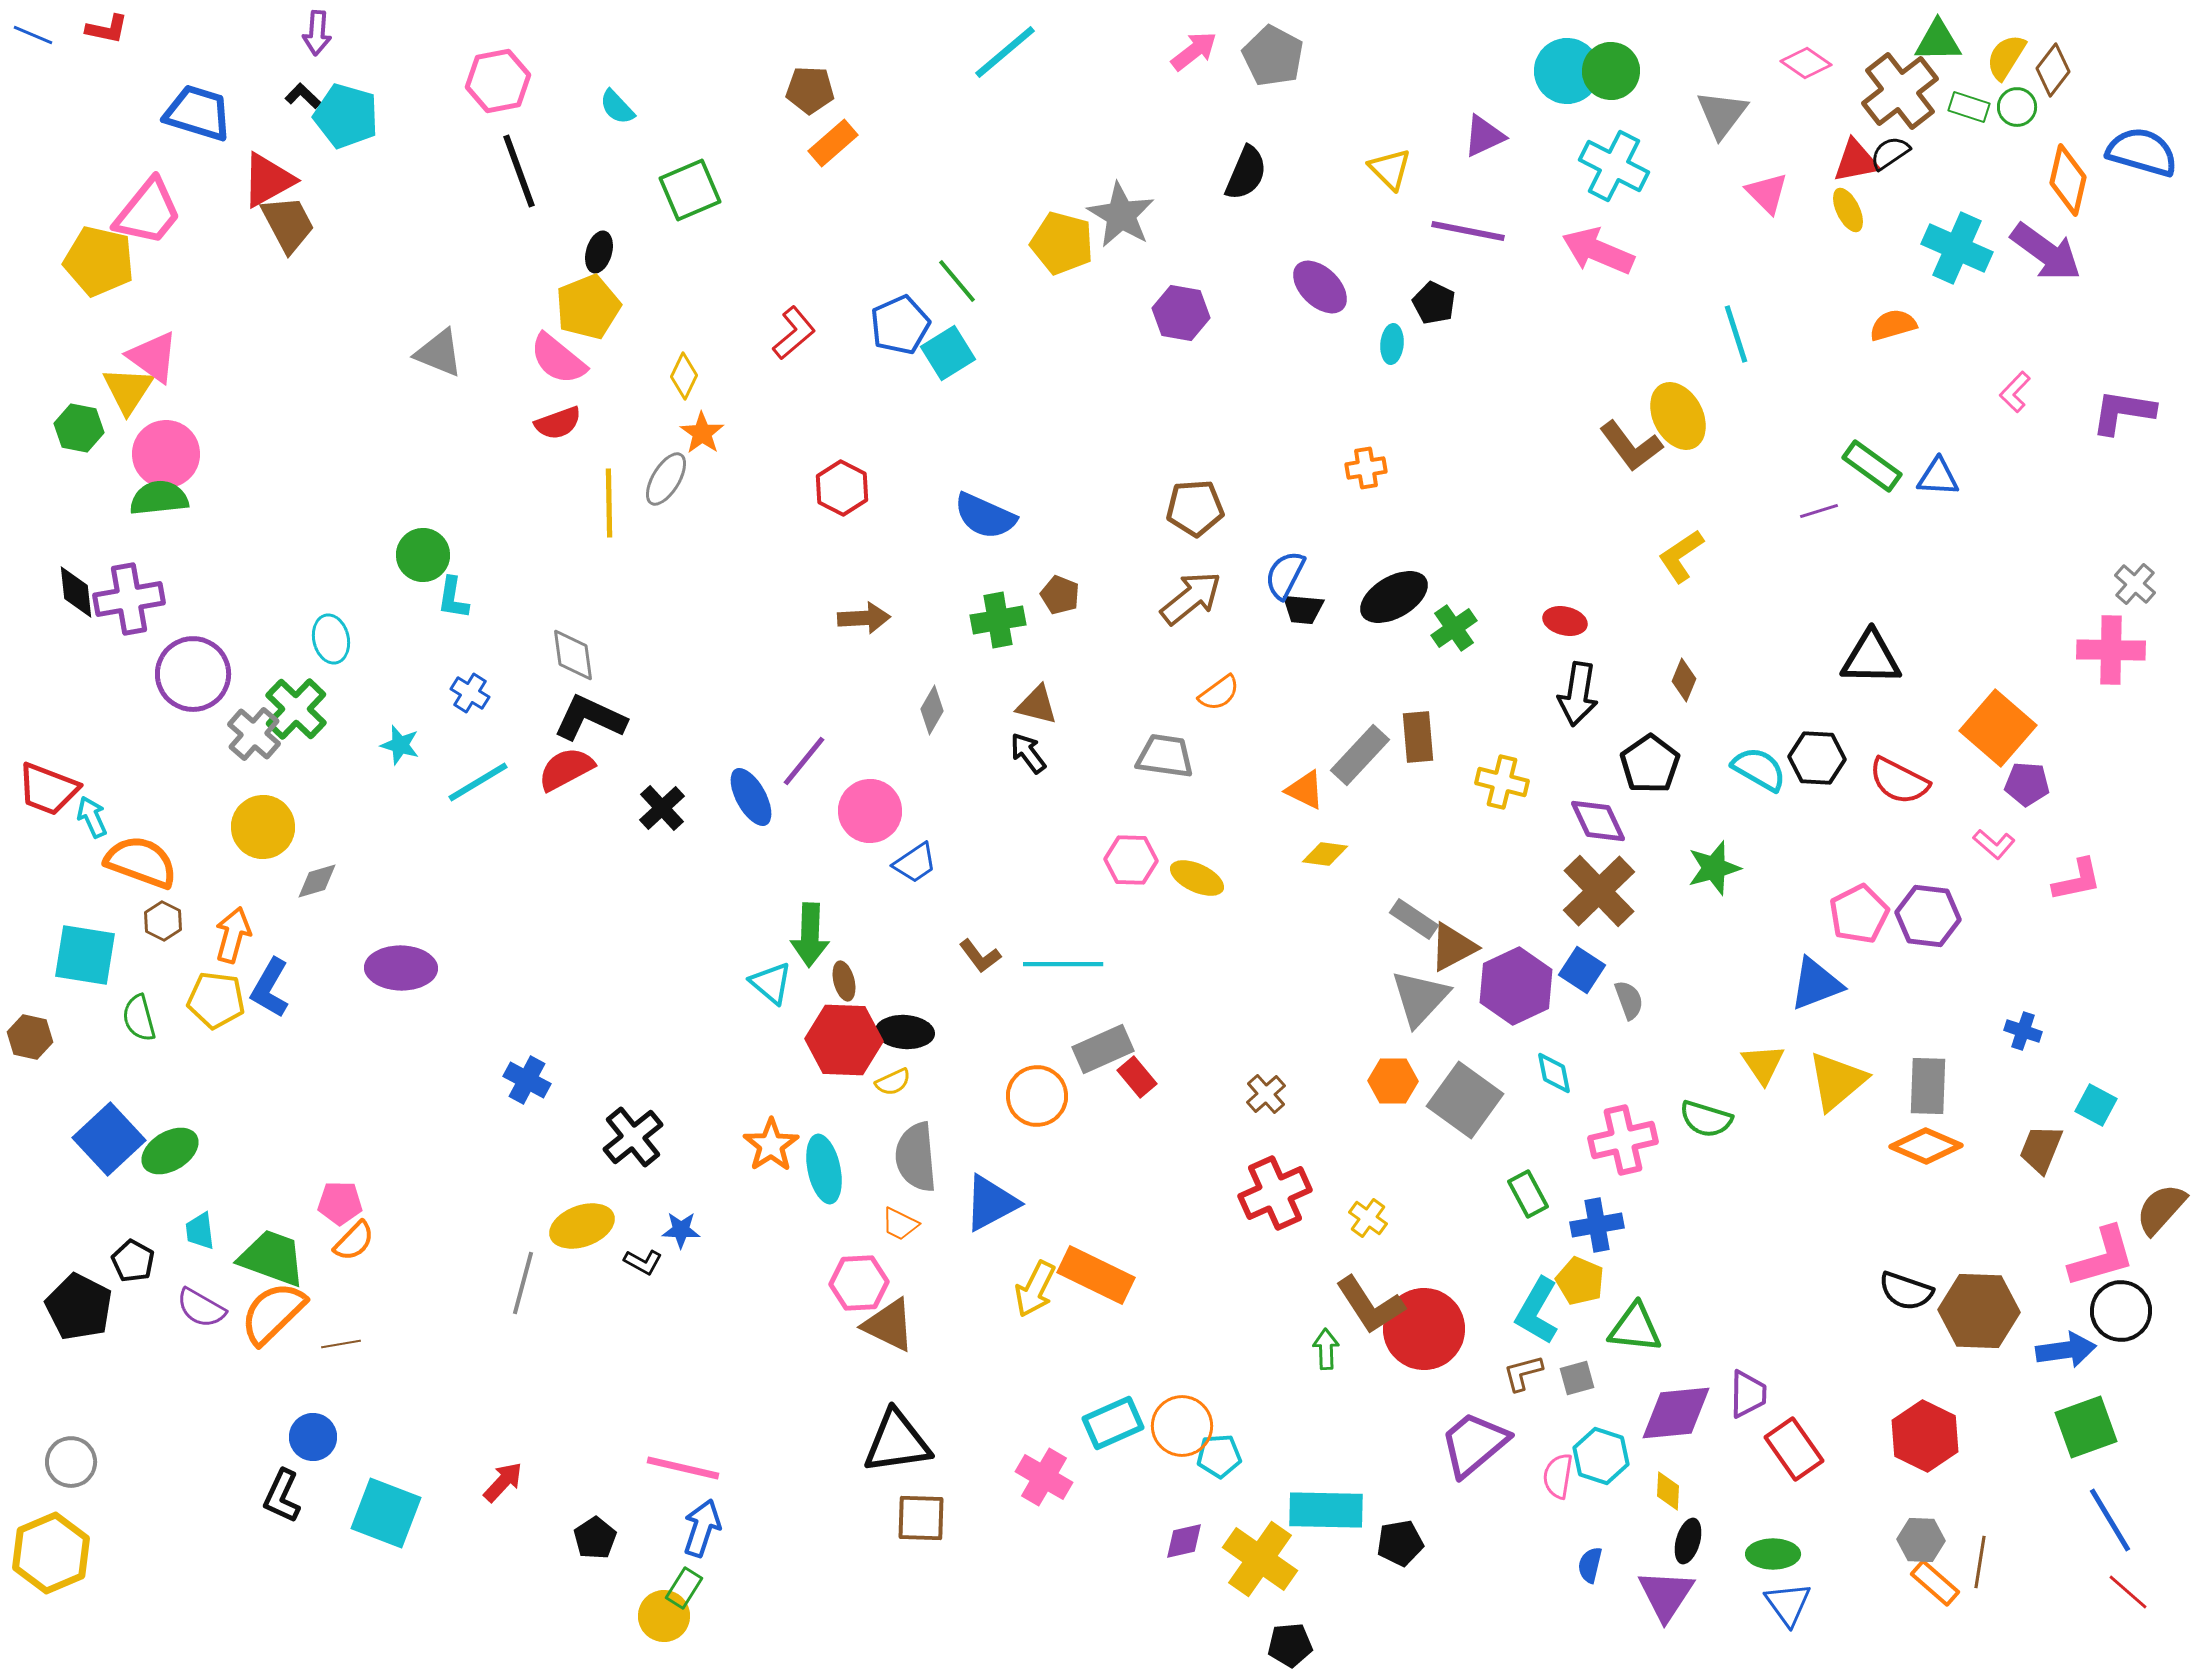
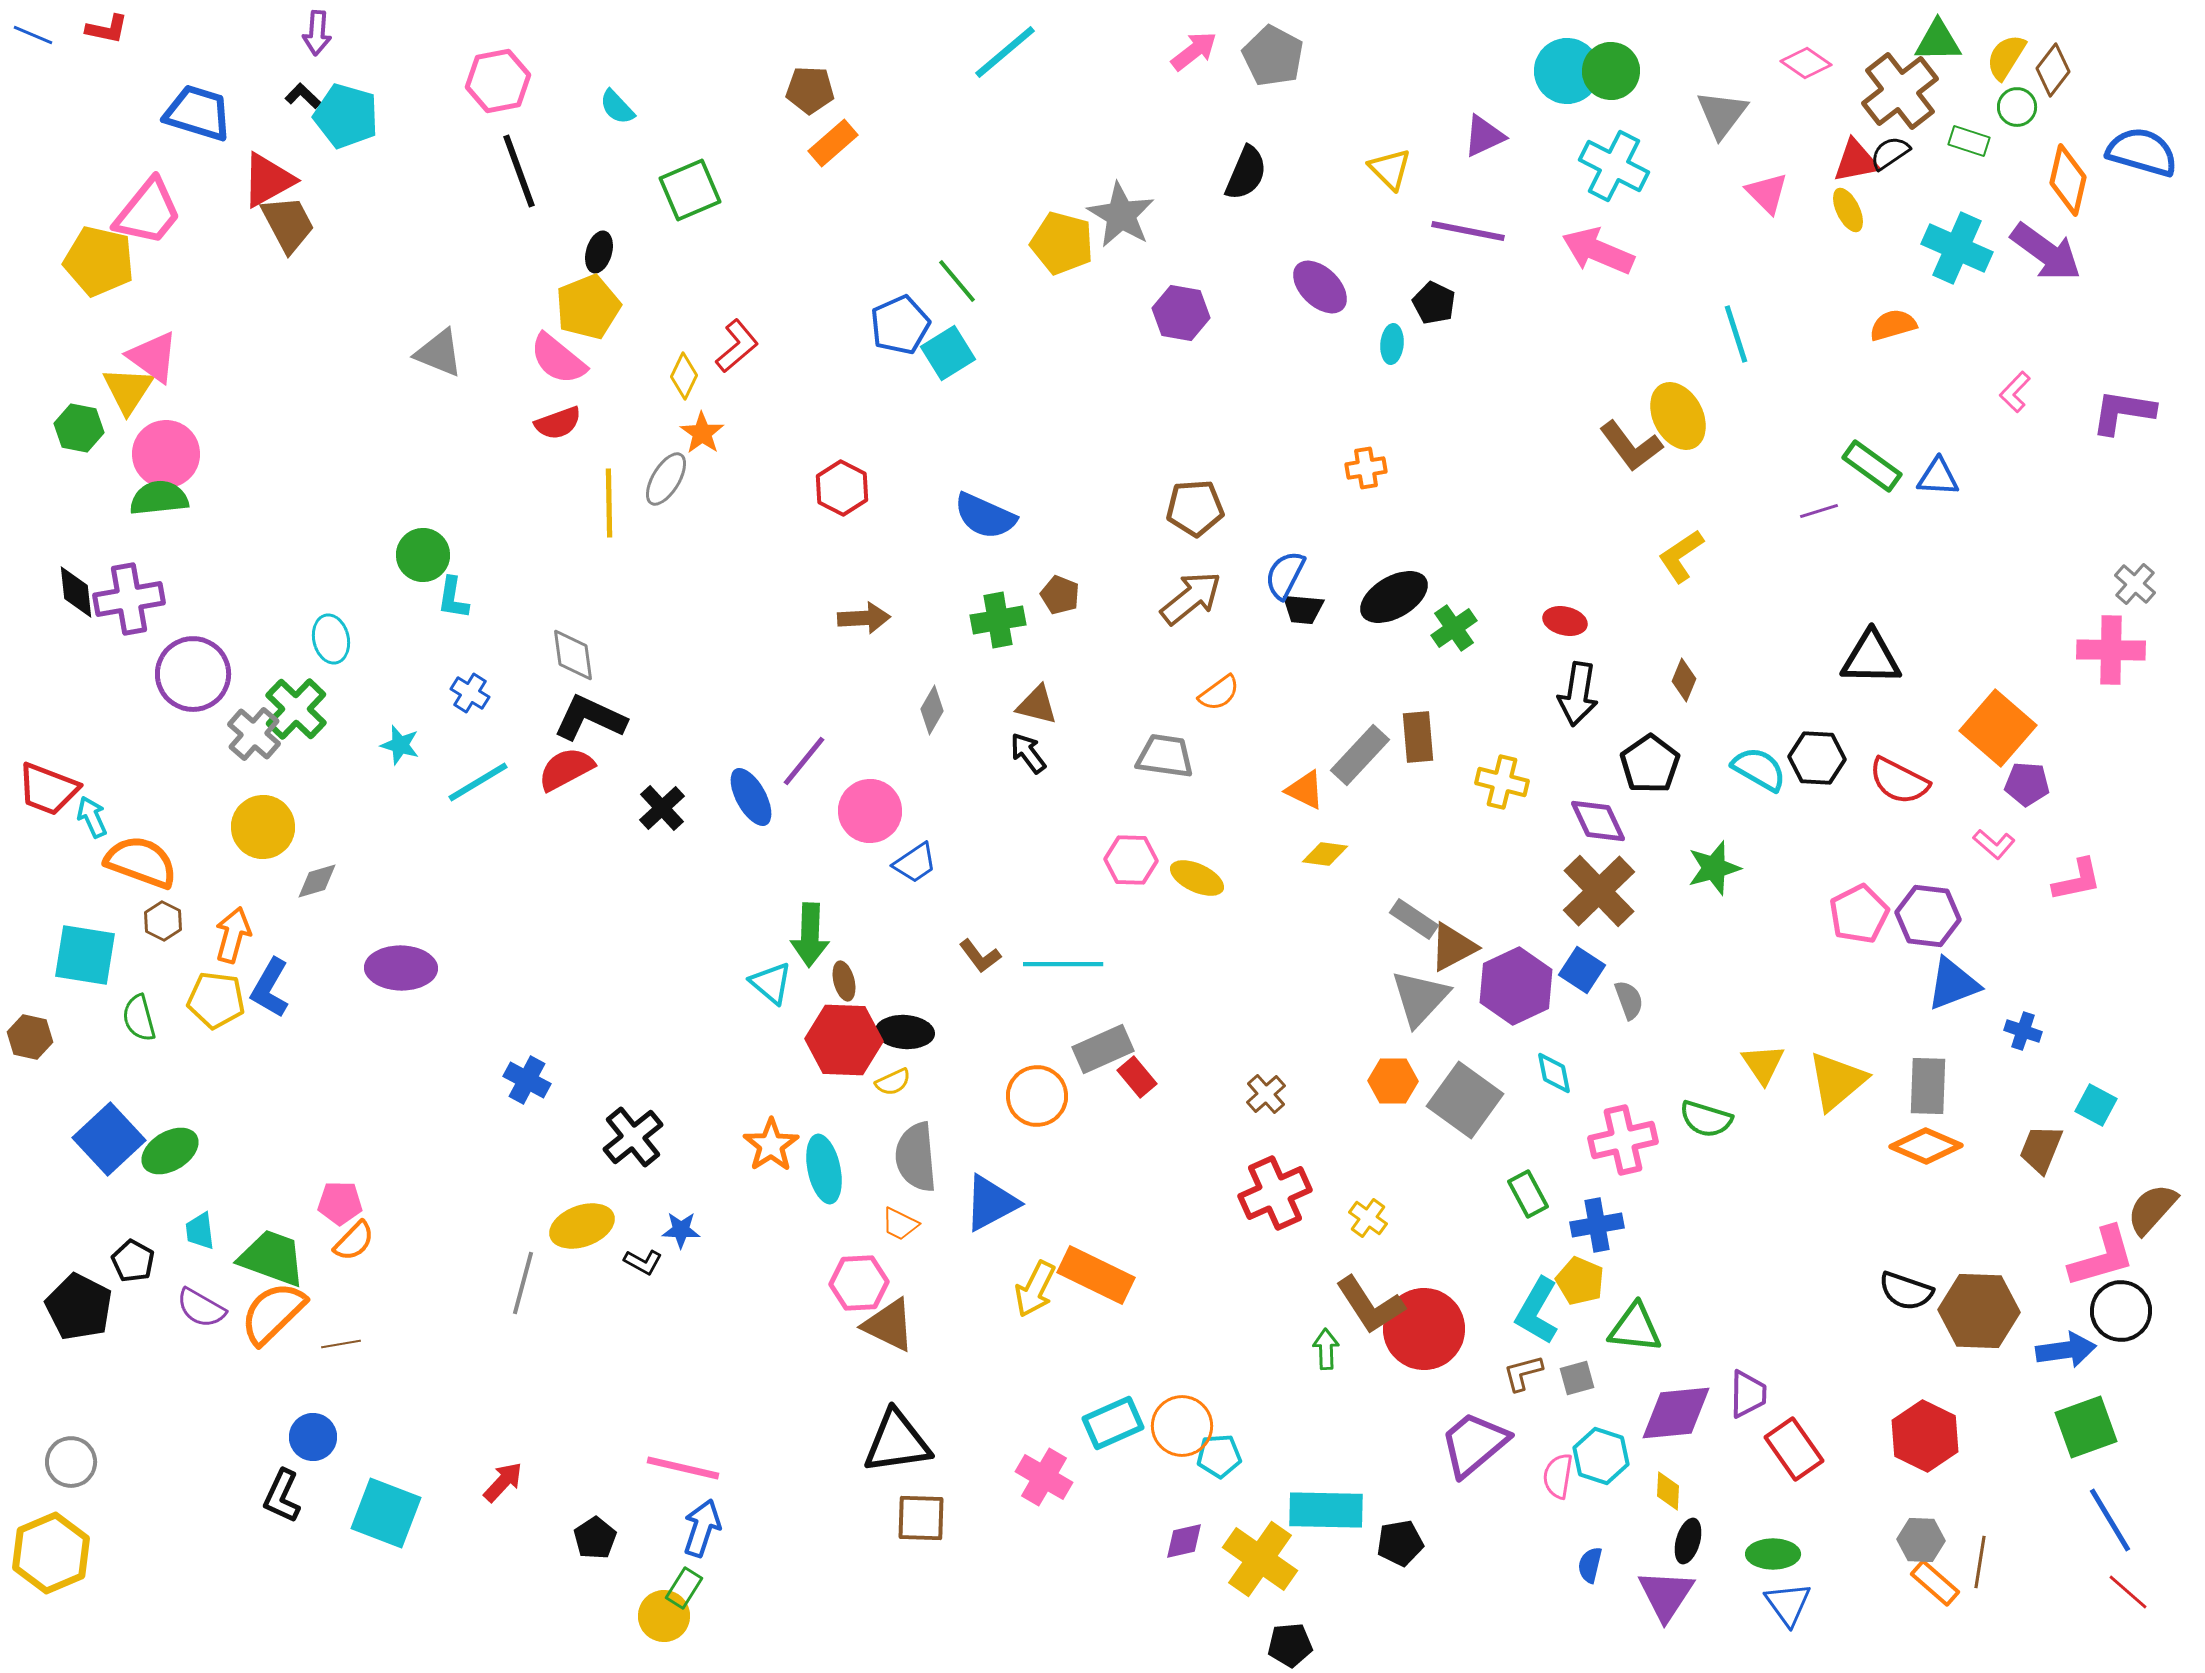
green rectangle at (1969, 107): moved 34 px down
red L-shape at (794, 333): moved 57 px left, 13 px down
blue triangle at (1816, 984): moved 137 px right
brown semicircle at (2161, 1209): moved 9 px left
